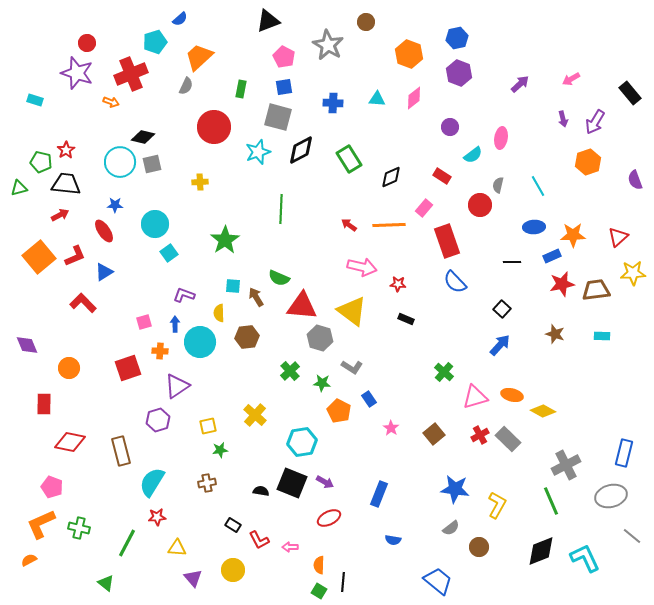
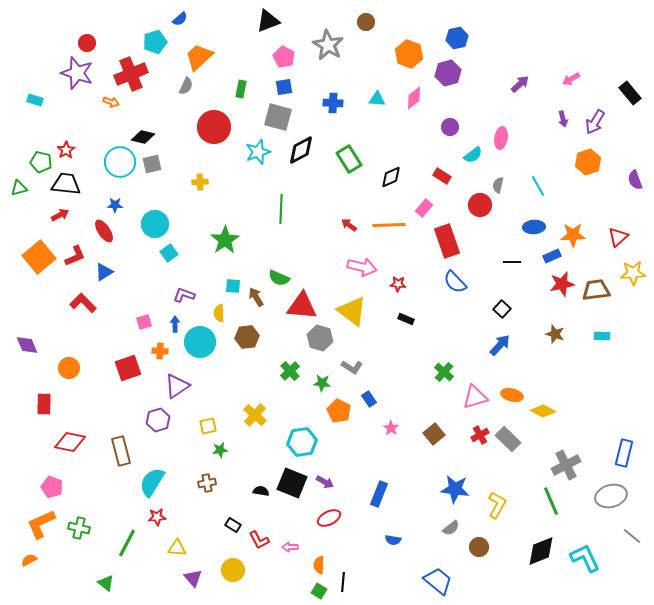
purple hexagon at (459, 73): moved 11 px left; rotated 25 degrees clockwise
